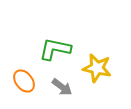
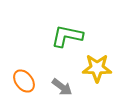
green L-shape: moved 12 px right, 13 px up
yellow star: rotated 12 degrees counterclockwise
